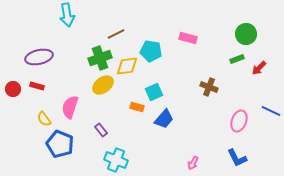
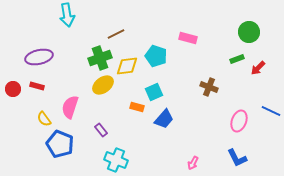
green circle: moved 3 px right, 2 px up
cyan pentagon: moved 5 px right, 5 px down; rotated 10 degrees clockwise
red arrow: moved 1 px left
